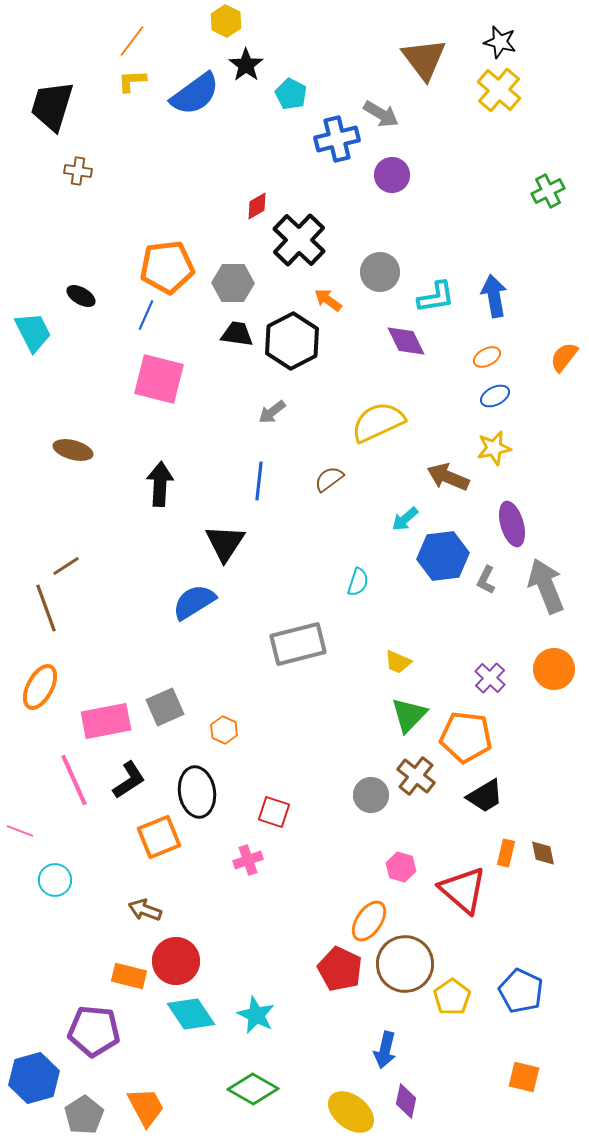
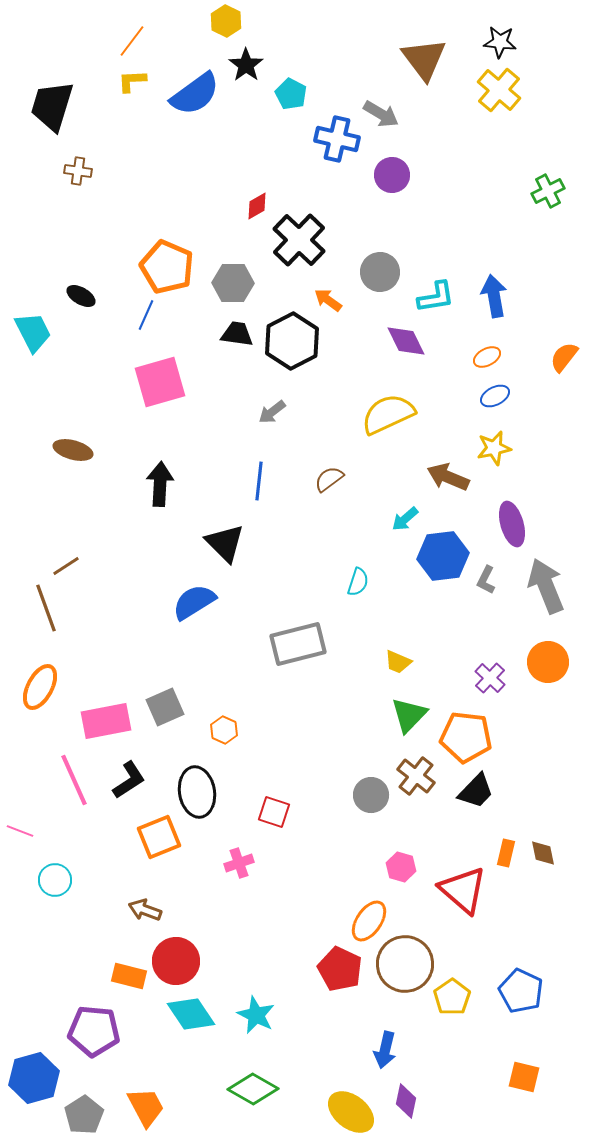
black star at (500, 42): rotated 8 degrees counterclockwise
blue cross at (337, 139): rotated 27 degrees clockwise
orange pentagon at (167, 267): rotated 30 degrees clockwise
pink square at (159, 379): moved 1 px right, 3 px down; rotated 30 degrees counterclockwise
yellow semicircle at (378, 422): moved 10 px right, 8 px up
black triangle at (225, 543): rotated 18 degrees counterclockwise
orange circle at (554, 669): moved 6 px left, 7 px up
black trapezoid at (485, 796): moved 9 px left, 5 px up; rotated 15 degrees counterclockwise
pink cross at (248, 860): moved 9 px left, 3 px down
